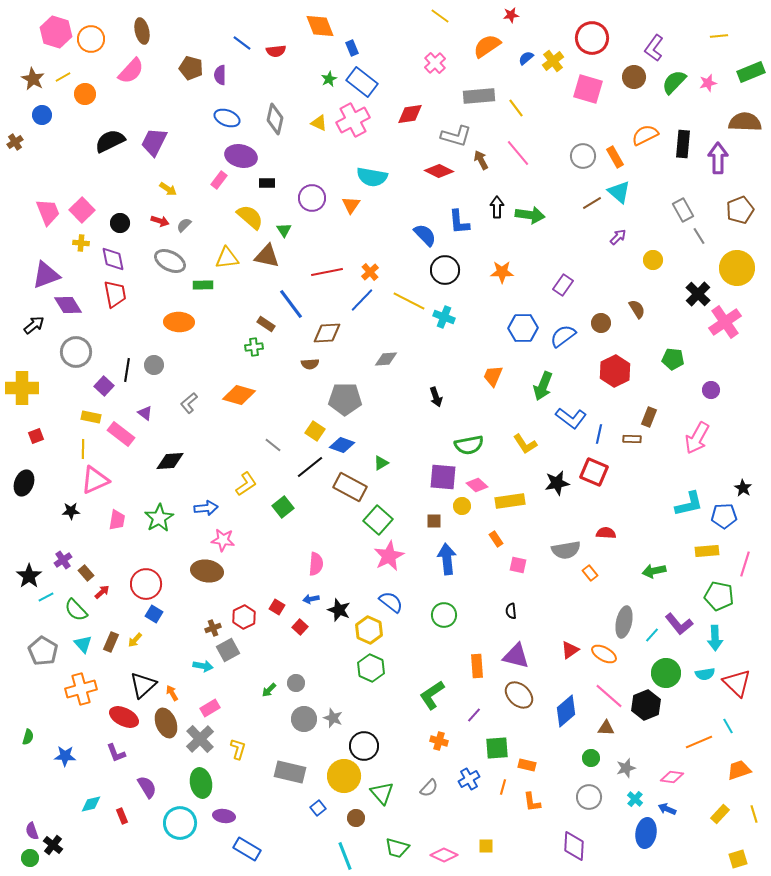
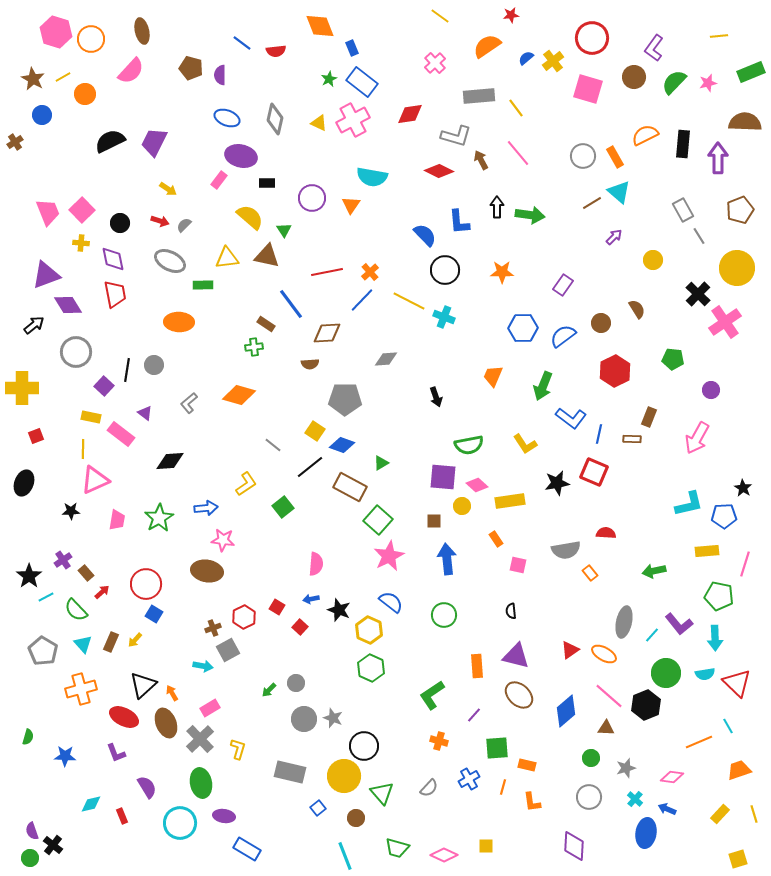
purple arrow at (618, 237): moved 4 px left
